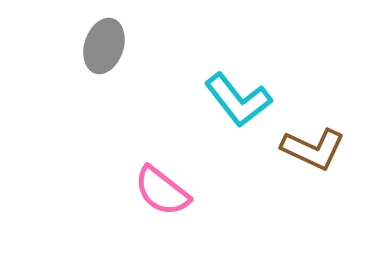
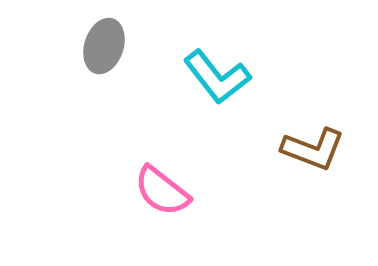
cyan L-shape: moved 21 px left, 23 px up
brown L-shape: rotated 4 degrees counterclockwise
